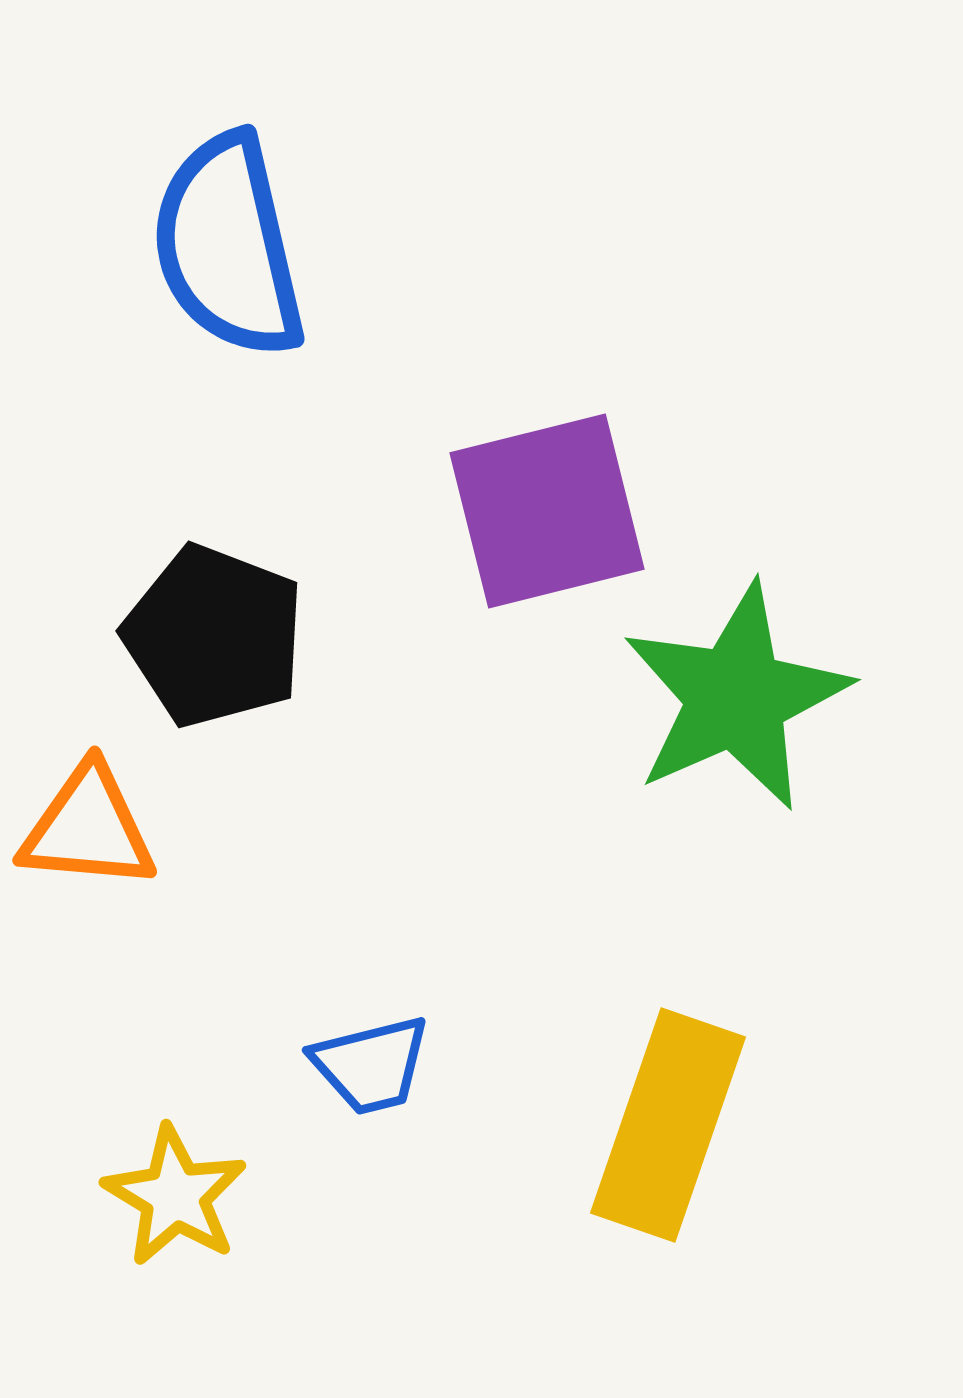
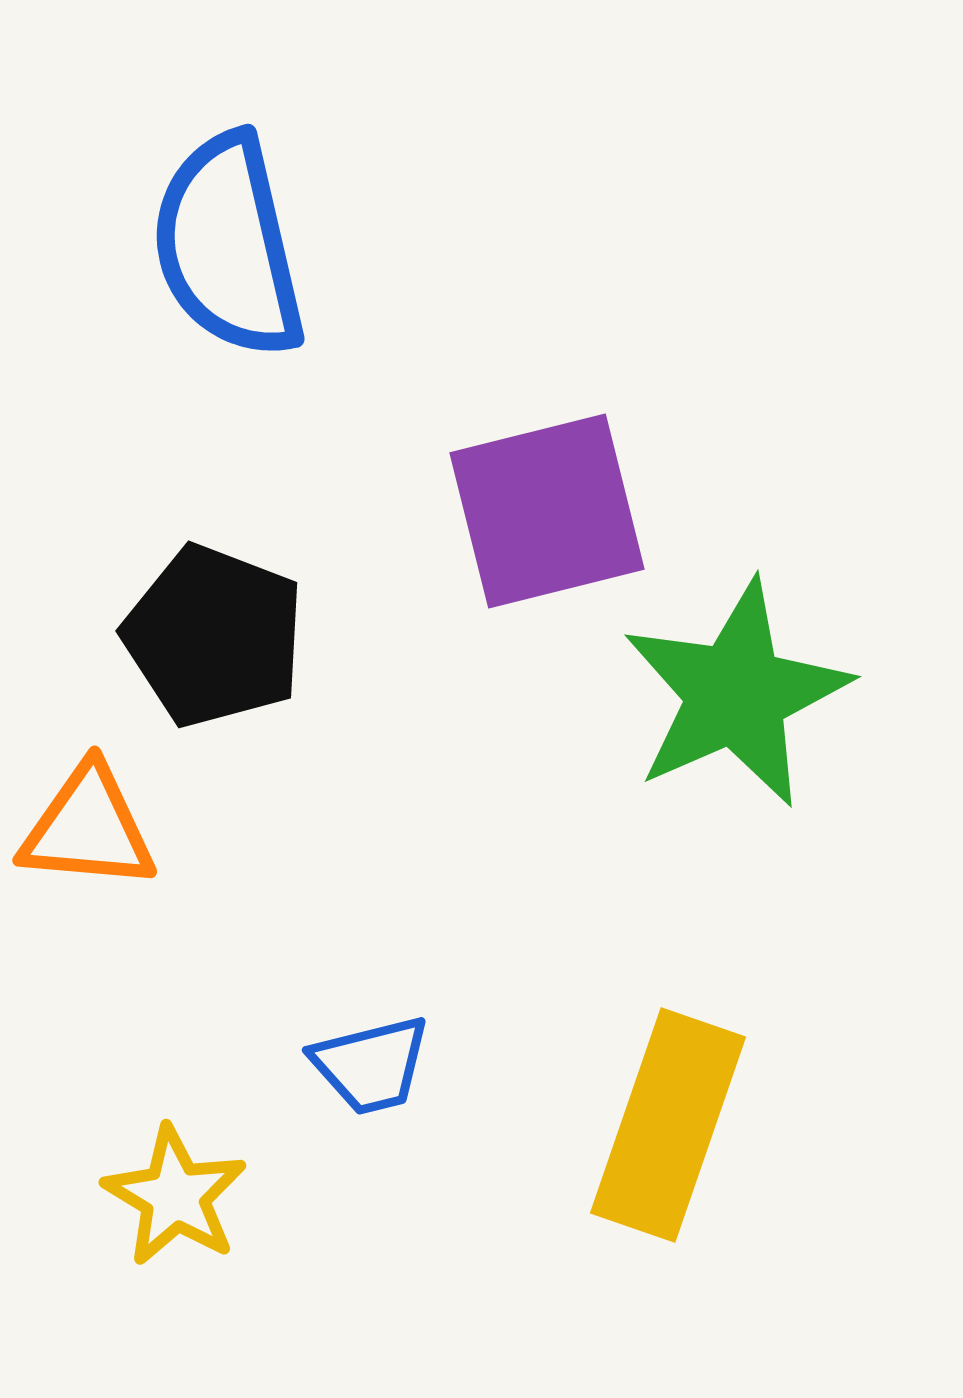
green star: moved 3 px up
